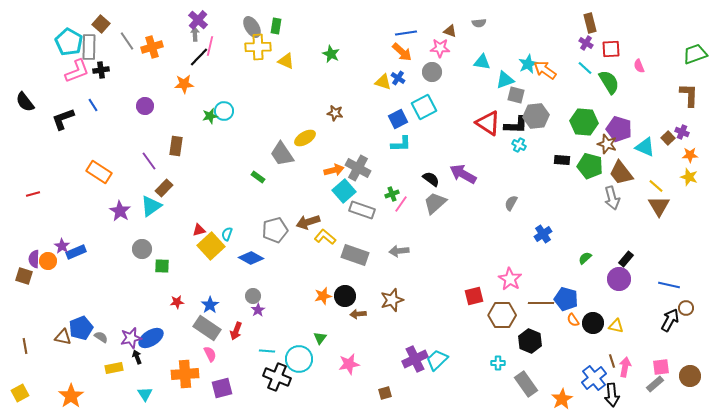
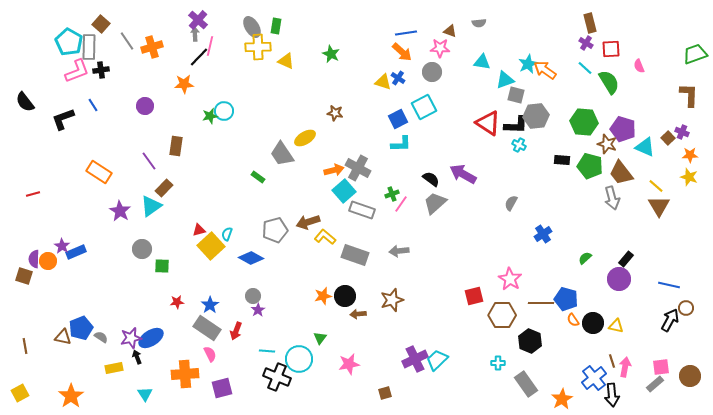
purple pentagon at (619, 129): moved 4 px right
